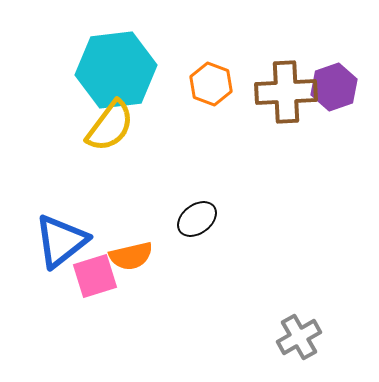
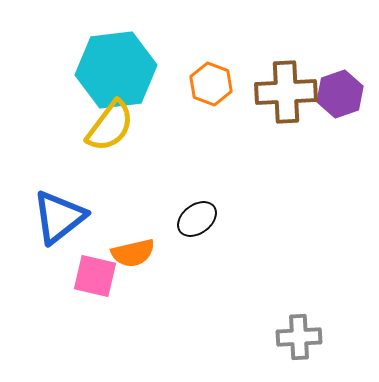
purple hexagon: moved 6 px right, 7 px down
blue triangle: moved 2 px left, 24 px up
orange semicircle: moved 2 px right, 3 px up
pink square: rotated 30 degrees clockwise
gray cross: rotated 27 degrees clockwise
